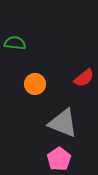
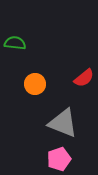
pink pentagon: rotated 15 degrees clockwise
